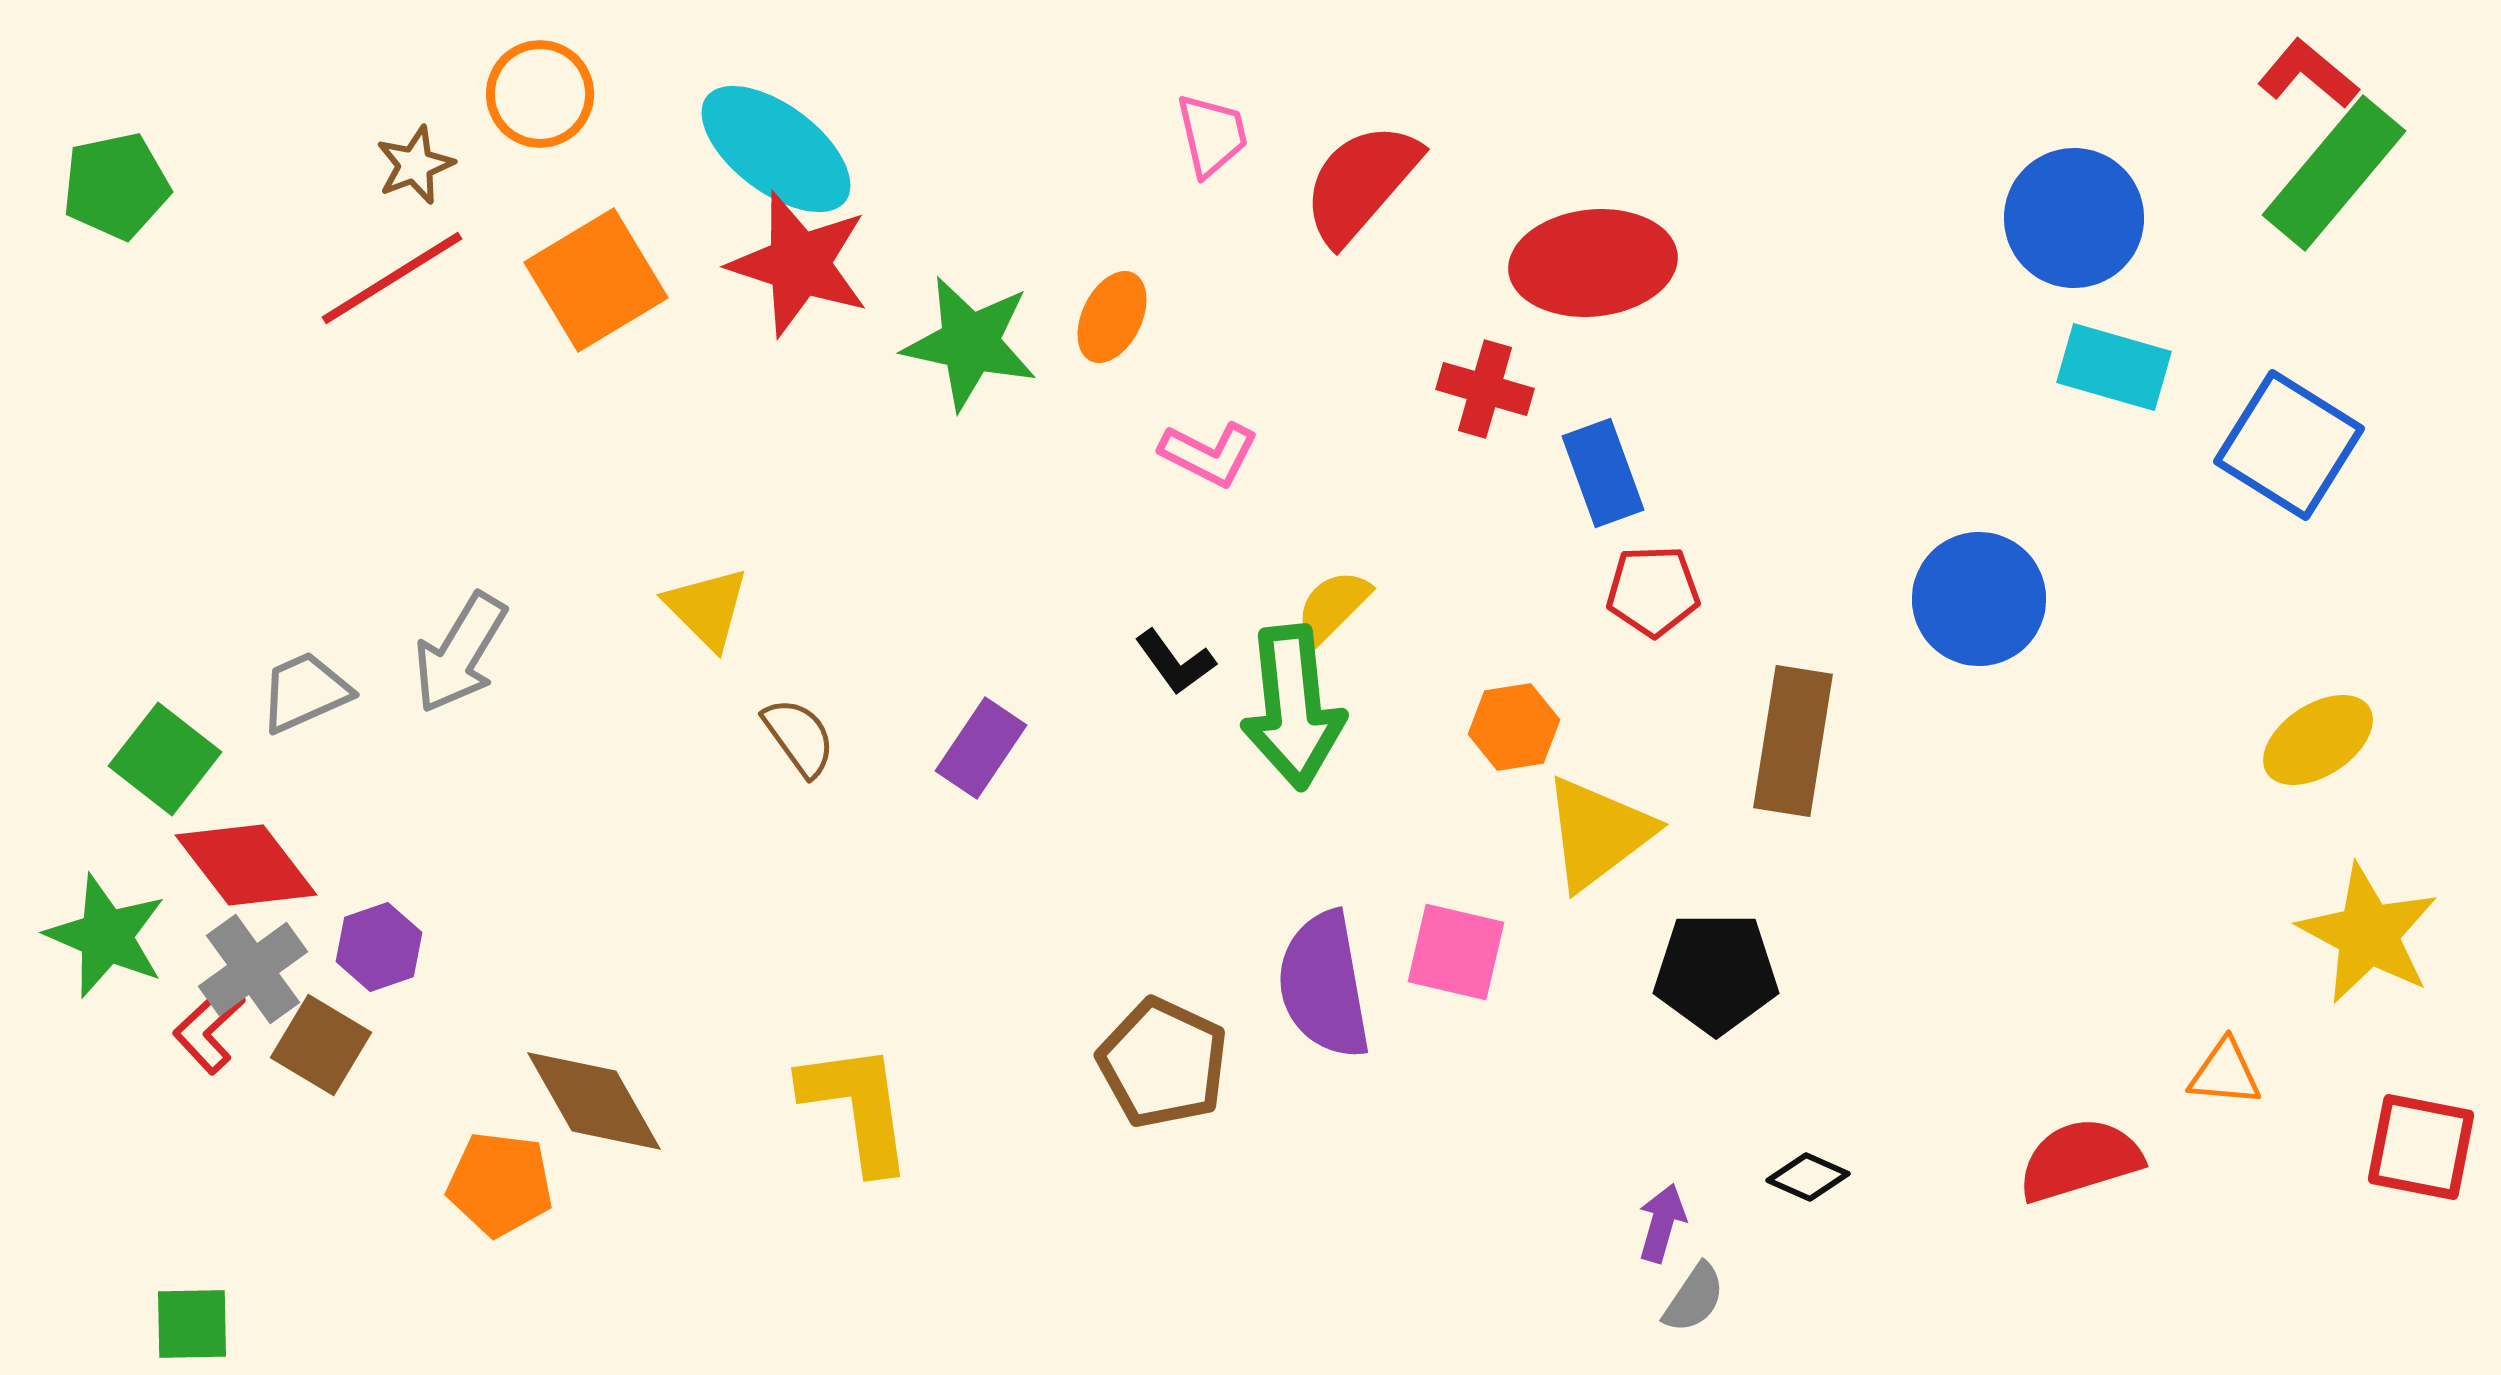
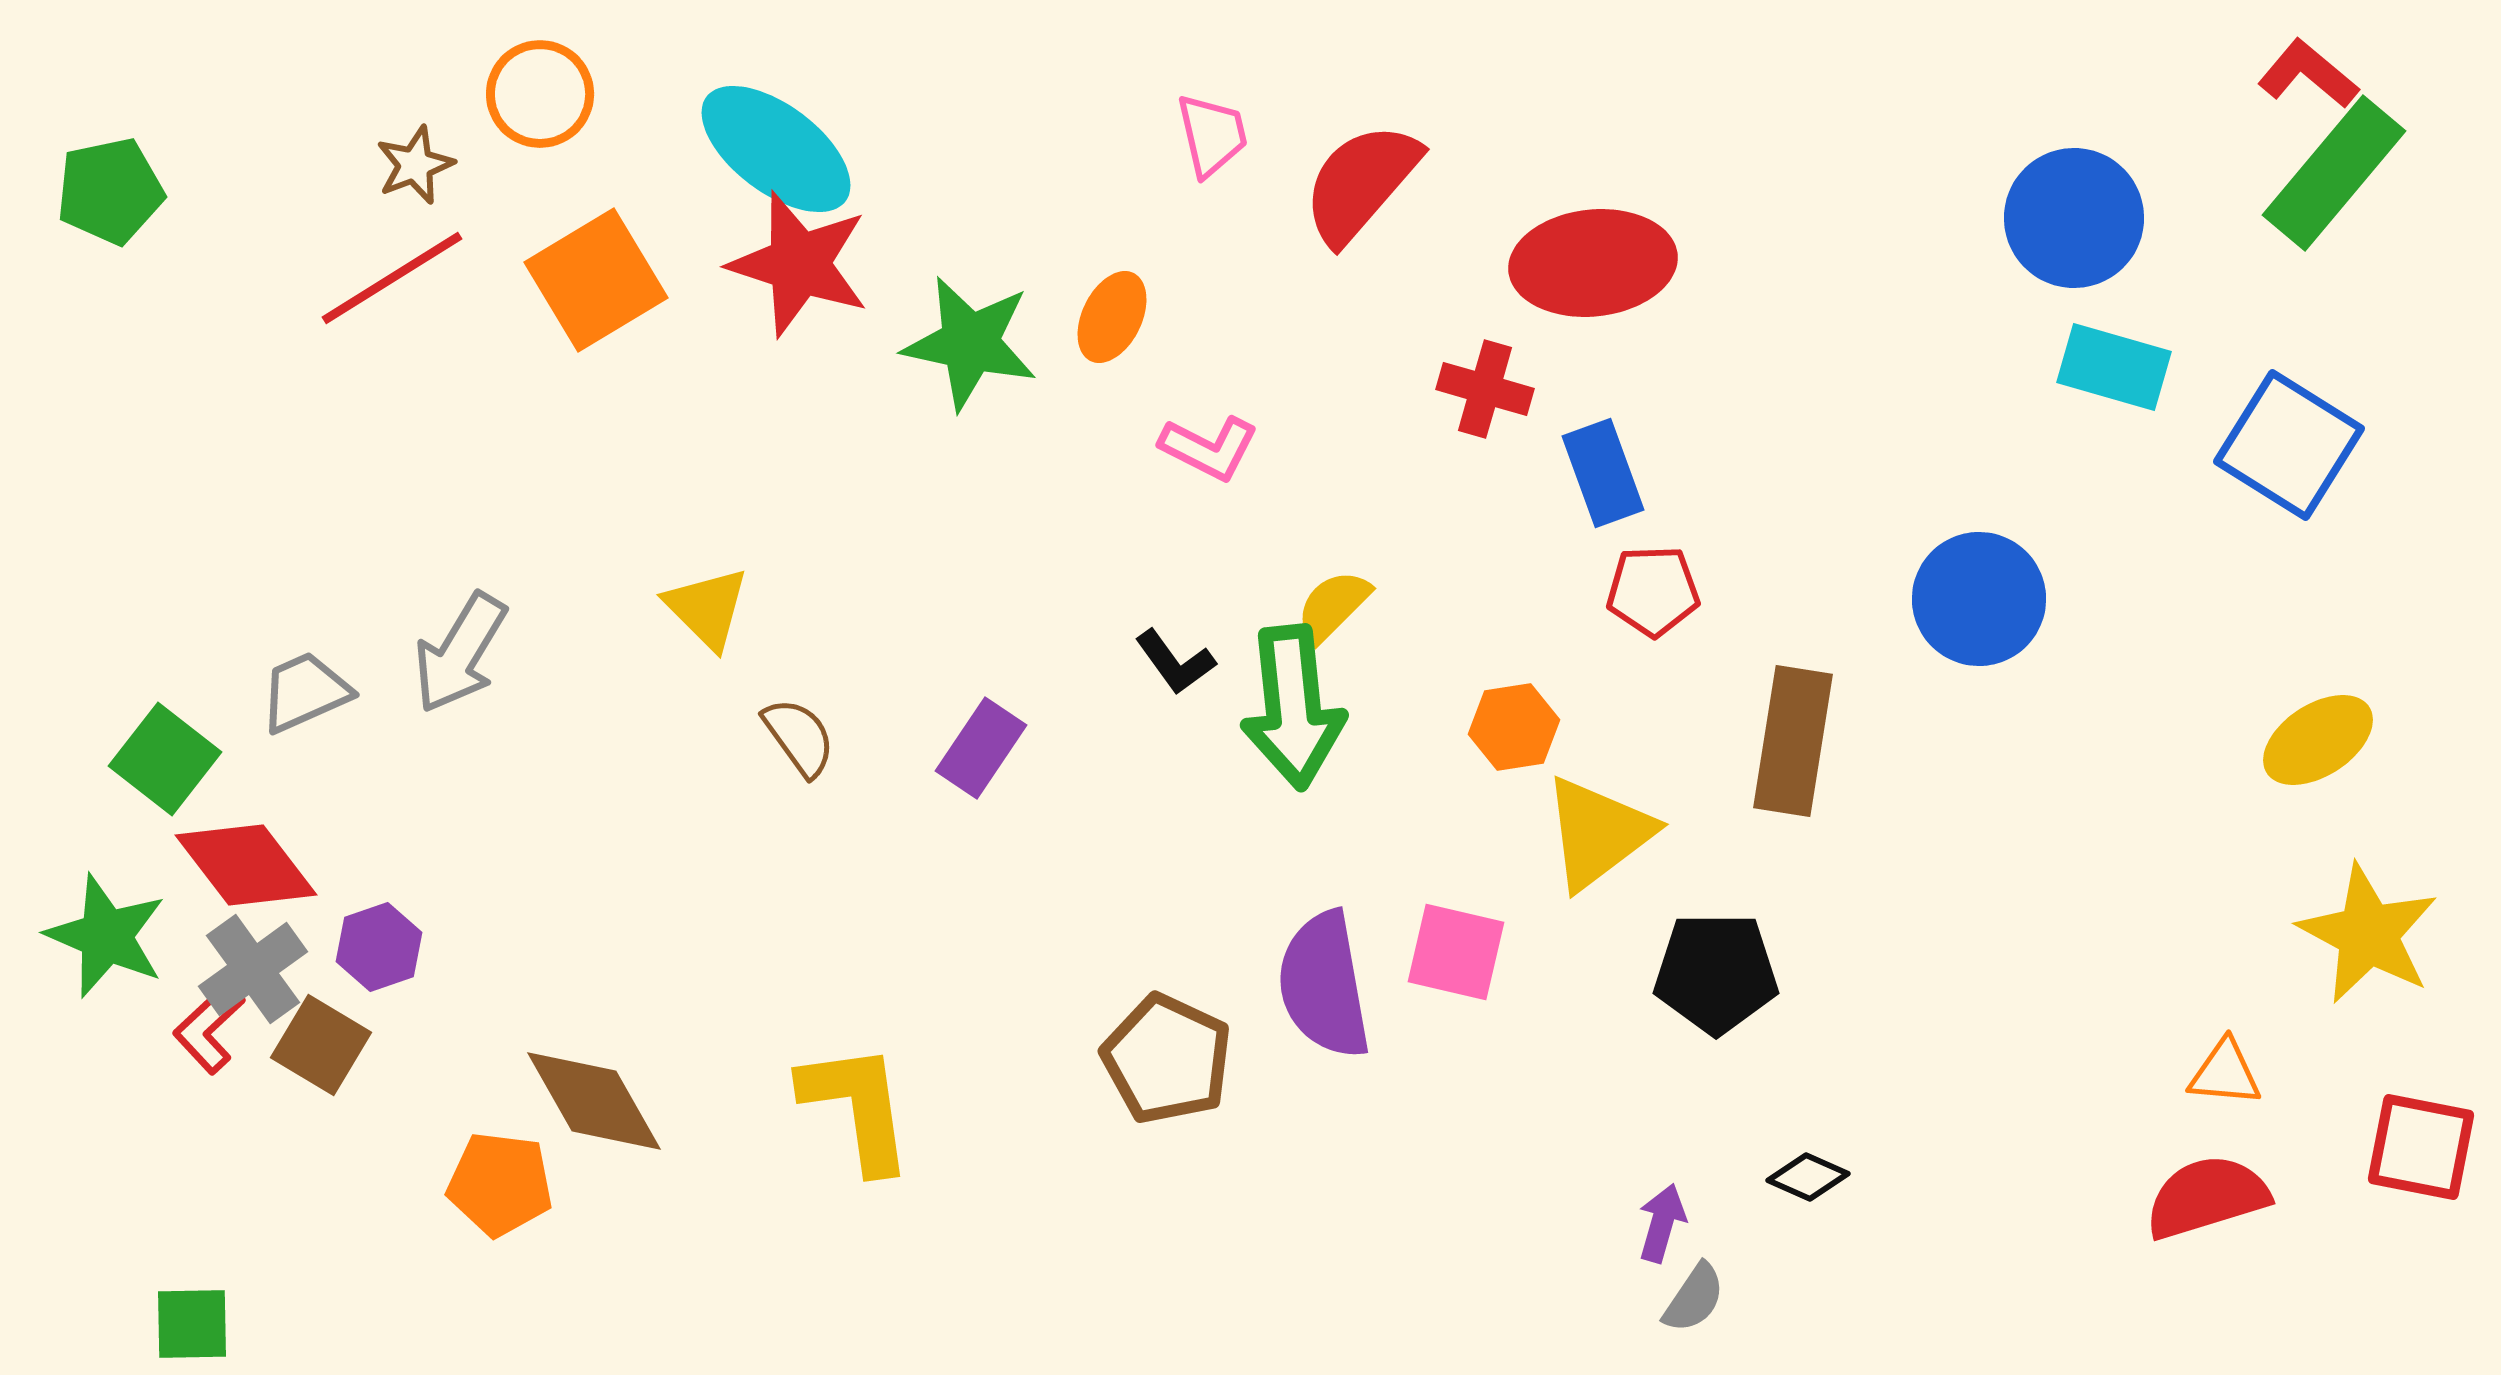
green pentagon at (116, 186): moved 6 px left, 5 px down
pink L-shape at (1209, 454): moved 6 px up
brown pentagon at (1163, 1063): moved 4 px right, 4 px up
red semicircle at (2080, 1160): moved 127 px right, 37 px down
